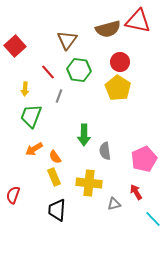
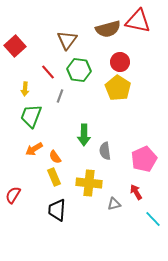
gray line: moved 1 px right
red semicircle: rotated 12 degrees clockwise
